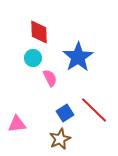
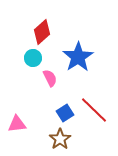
red diamond: moved 3 px right; rotated 50 degrees clockwise
brown star: rotated 10 degrees counterclockwise
